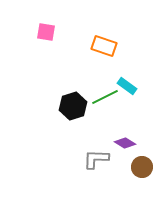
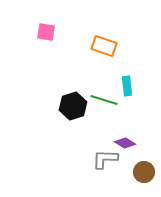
cyan rectangle: rotated 48 degrees clockwise
green line: moved 1 px left, 3 px down; rotated 44 degrees clockwise
gray L-shape: moved 9 px right
brown circle: moved 2 px right, 5 px down
